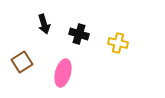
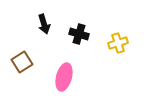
yellow cross: rotated 30 degrees counterclockwise
pink ellipse: moved 1 px right, 4 px down
